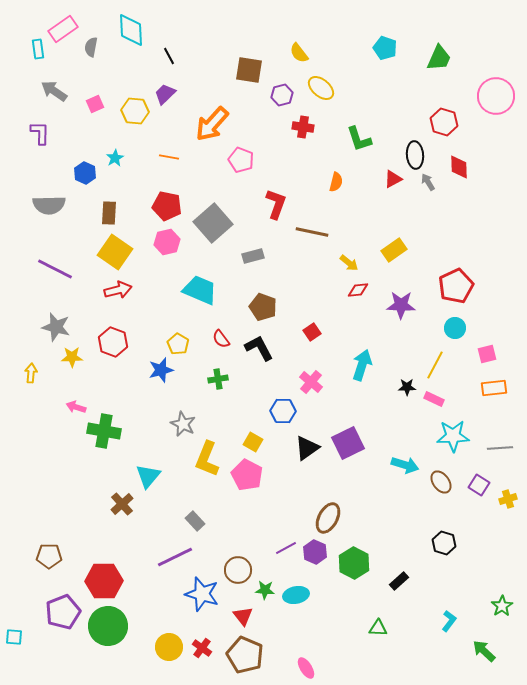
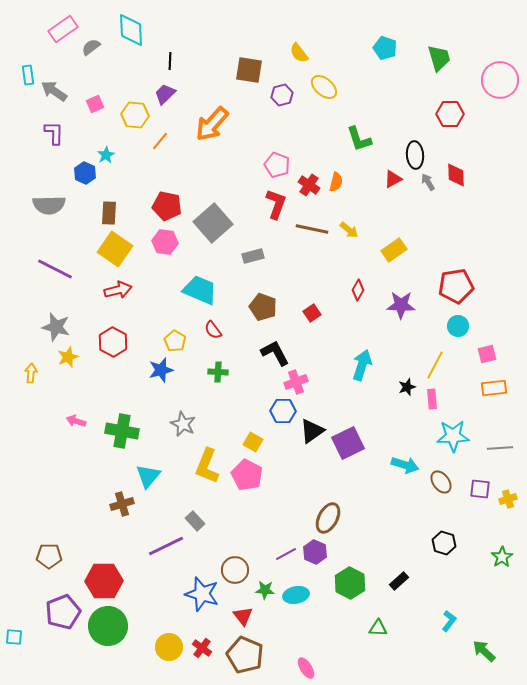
gray semicircle at (91, 47): rotated 42 degrees clockwise
cyan rectangle at (38, 49): moved 10 px left, 26 px down
black line at (169, 56): moved 1 px right, 5 px down; rotated 30 degrees clockwise
green trapezoid at (439, 58): rotated 40 degrees counterclockwise
yellow ellipse at (321, 88): moved 3 px right, 1 px up
pink circle at (496, 96): moved 4 px right, 16 px up
yellow hexagon at (135, 111): moved 4 px down
red hexagon at (444, 122): moved 6 px right, 8 px up; rotated 16 degrees counterclockwise
red cross at (303, 127): moved 6 px right, 58 px down; rotated 25 degrees clockwise
purple L-shape at (40, 133): moved 14 px right
orange line at (169, 157): moved 9 px left, 16 px up; rotated 60 degrees counterclockwise
cyan star at (115, 158): moved 9 px left, 3 px up
pink pentagon at (241, 160): moved 36 px right, 5 px down
red diamond at (459, 167): moved 3 px left, 8 px down
brown line at (312, 232): moved 3 px up
pink hexagon at (167, 242): moved 2 px left; rotated 20 degrees clockwise
yellow square at (115, 252): moved 3 px up
yellow arrow at (349, 263): moved 33 px up
red pentagon at (456, 286): rotated 16 degrees clockwise
red diamond at (358, 290): rotated 55 degrees counterclockwise
cyan circle at (455, 328): moved 3 px right, 2 px up
red square at (312, 332): moved 19 px up
red semicircle at (221, 339): moved 8 px left, 9 px up
red hexagon at (113, 342): rotated 8 degrees clockwise
yellow pentagon at (178, 344): moved 3 px left, 3 px up
black L-shape at (259, 348): moved 16 px right, 5 px down
yellow star at (72, 357): moved 4 px left; rotated 20 degrees counterclockwise
green cross at (218, 379): moved 7 px up; rotated 12 degrees clockwise
pink cross at (311, 382): moved 15 px left; rotated 30 degrees clockwise
black star at (407, 387): rotated 18 degrees counterclockwise
pink rectangle at (434, 399): moved 2 px left; rotated 60 degrees clockwise
pink arrow at (76, 407): moved 14 px down
green cross at (104, 431): moved 18 px right
black triangle at (307, 448): moved 5 px right, 17 px up
yellow L-shape at (207, 459): moved 7 px down
purple square at (479, 485): moved 1 px right, 4 px down; rotated 25 degrees counterclockwise
brown cross at (122, 504): rotated 25 degrees clockwise
purple line at (286, 548): moved 6 px down
purple line at (175, 557): moved 9 px left, 11 px up
green hexagon at (354, 563): moved 4 px left, 20 px down
brown circle at (238, 570): moved 3 px left
green star at (502, 606): moved 49 px up
